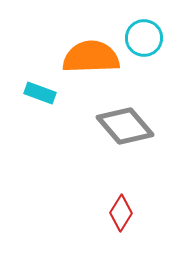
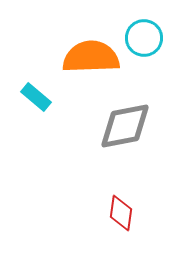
cyan rectangle: moved 4 px left, 4 px down; rotated 20 degrees clockwise
gray diamond: rotated 60 degrees counterclockwise
red diamond: rotated 24 degrees counterclockwise
